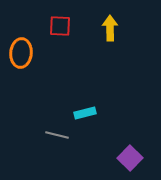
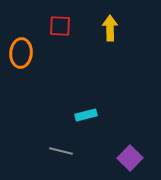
cyan rectangle: moved 1 px right, 2 px down
gray line: moved 4 px right, 16 px down
